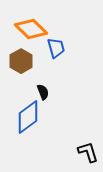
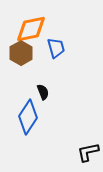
orange diamond: rotated 56 degrees counterclockwise
brown hexagon: moved 8 px up
blue diamond: rotated 20 degrees counterclockwise
black L-shape: rotated 85 degrees counterclockwise
